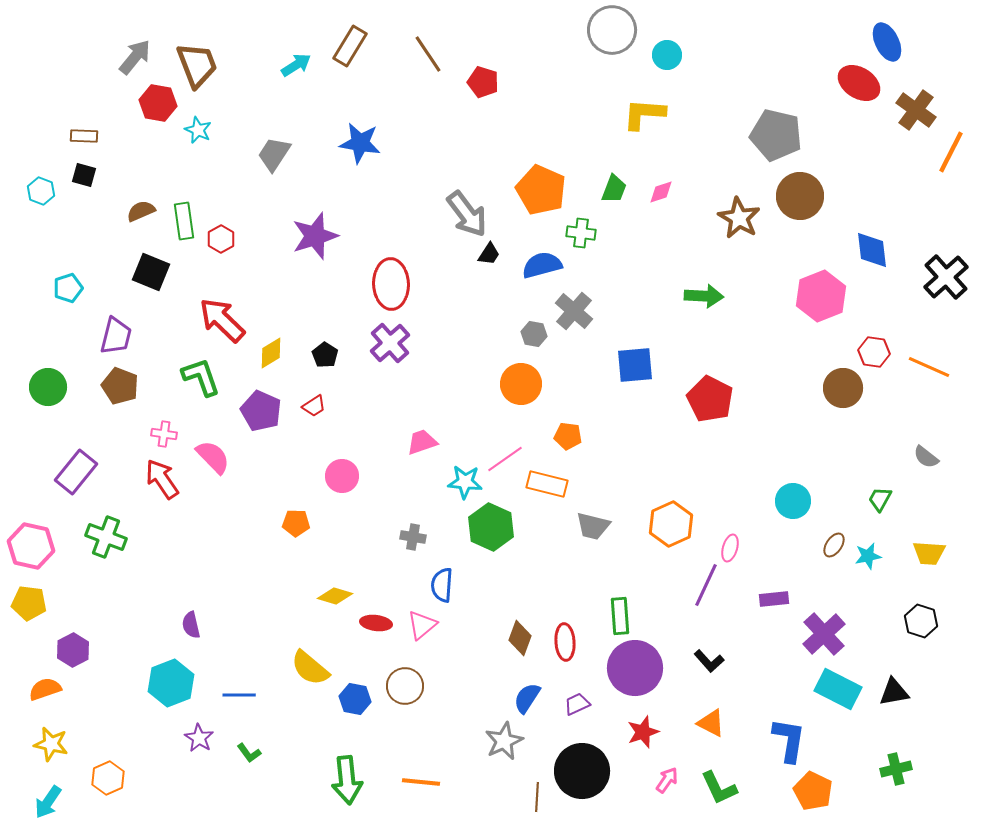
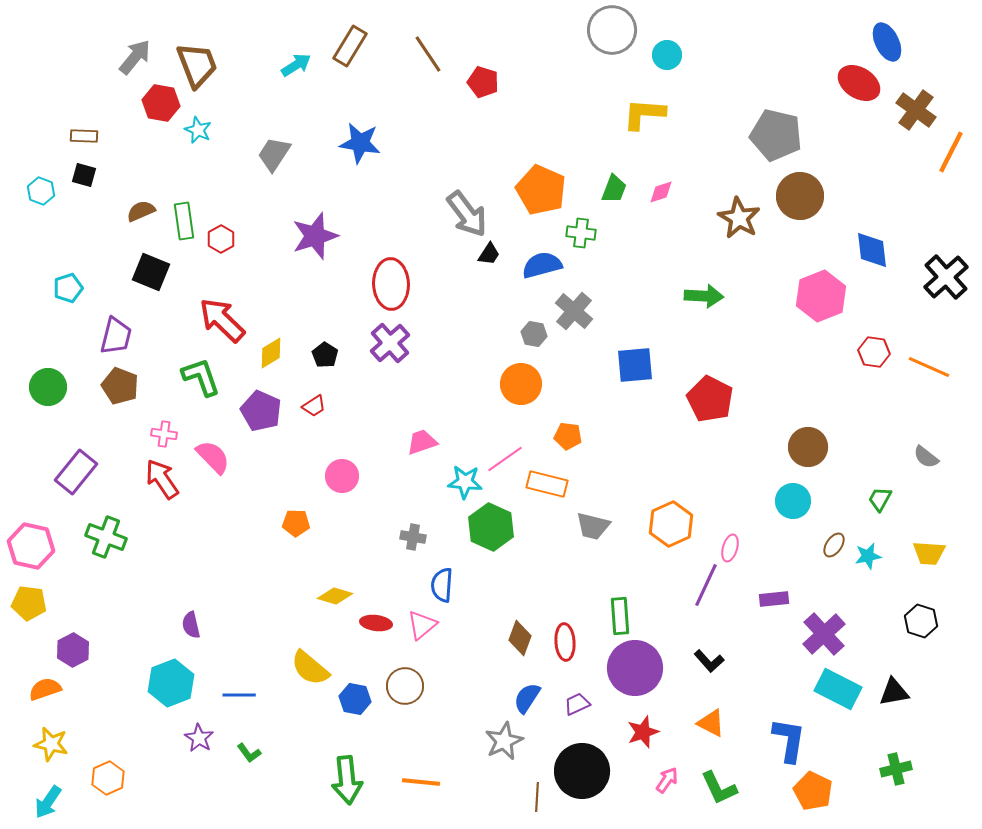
red hexagon at (158, 103): moved 3 px right
brown circle at (843, 388): moved 35 px left, 59 px down
